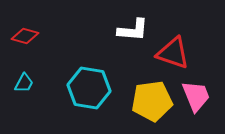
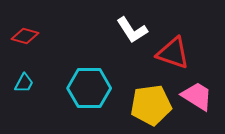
white L-shape: moved 1 px left; rotated 52 degrees clockwise
cyan hexagon: rotated 9 degrees counterclockwise
pink trapezoid: moved 1 px right; rotated 36 degrees counterclockwise
yellow pentagon: moved 1 px left, 4 px down
